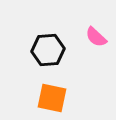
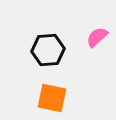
pink semicircle: moved 1 px right; rotated 95 degrees clockwise
